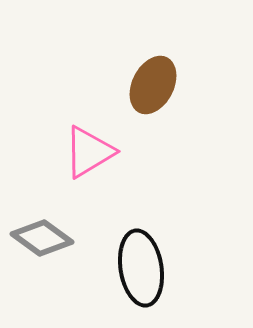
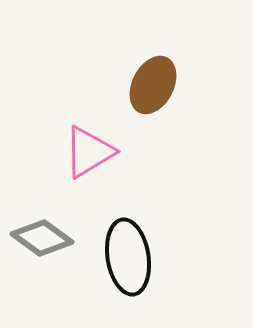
black ellipse: moved 13 px left, 11 px up
